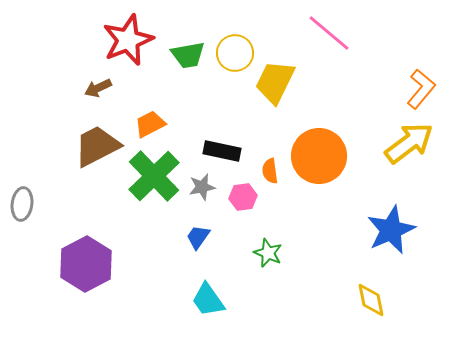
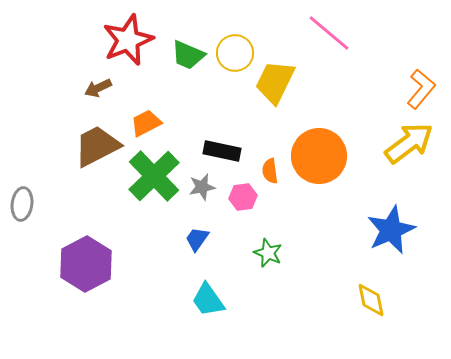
green trapezoid: rotated 33 degrees clockwise
orange trapezoid: moved 4 px left, 1 px up
blue trapezoid: moved 1 px left, 2 px down
